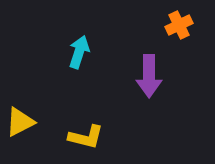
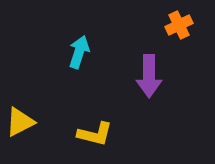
yellow L-shape: moved 9 px right, 3 px up
